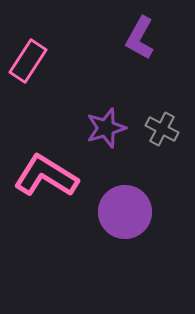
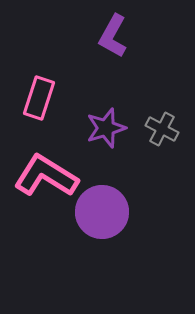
purple L-shape: moved 27 px left, 2 px up
pink rectangle: moved 11 px right, 37 px down; rotated 15 degrees counterclockwise
purple circle: moved 23 px left
